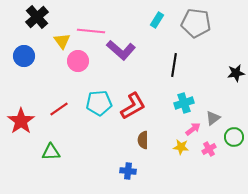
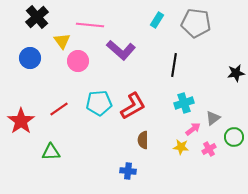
pink line: moved 1 px left, 6 px up
blue circle: moved 6 px right, 2 px down
